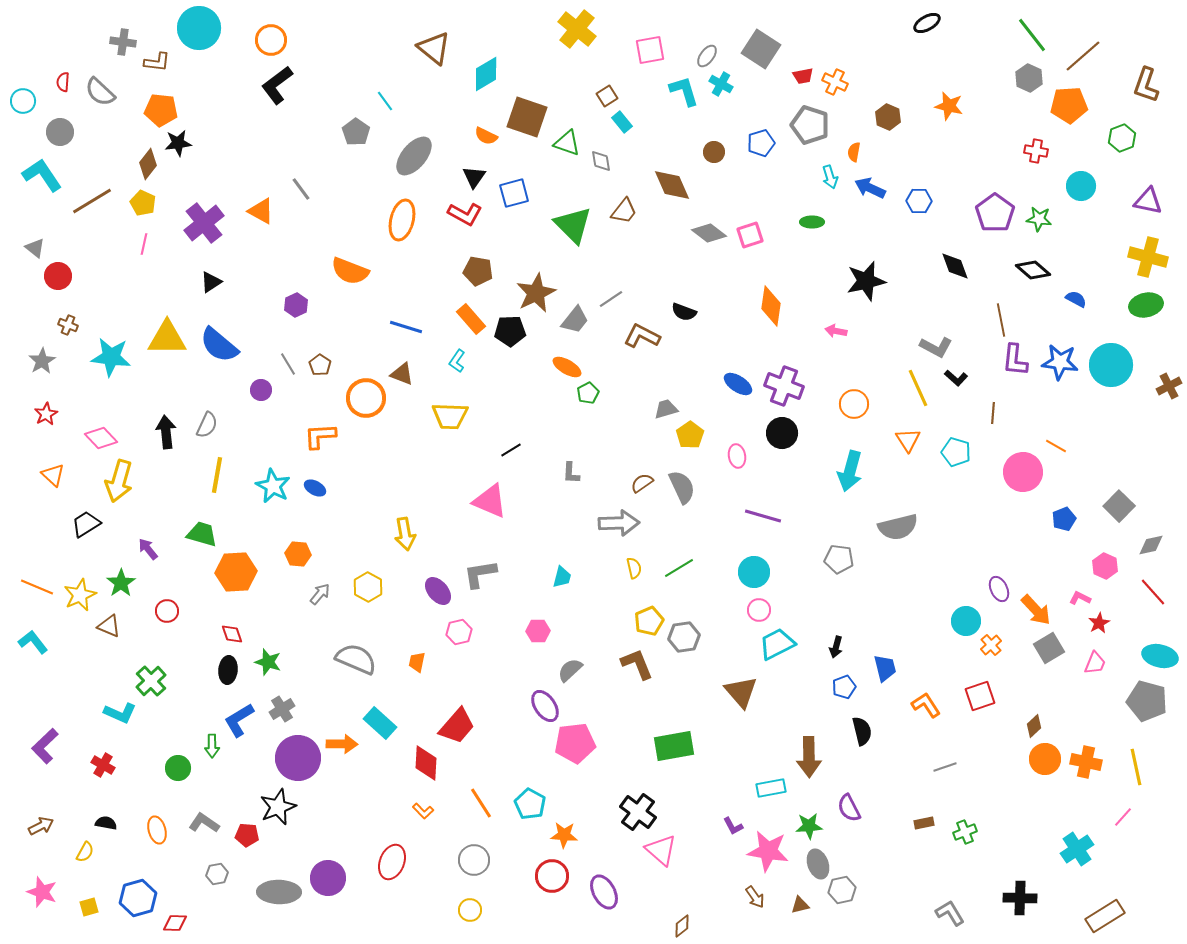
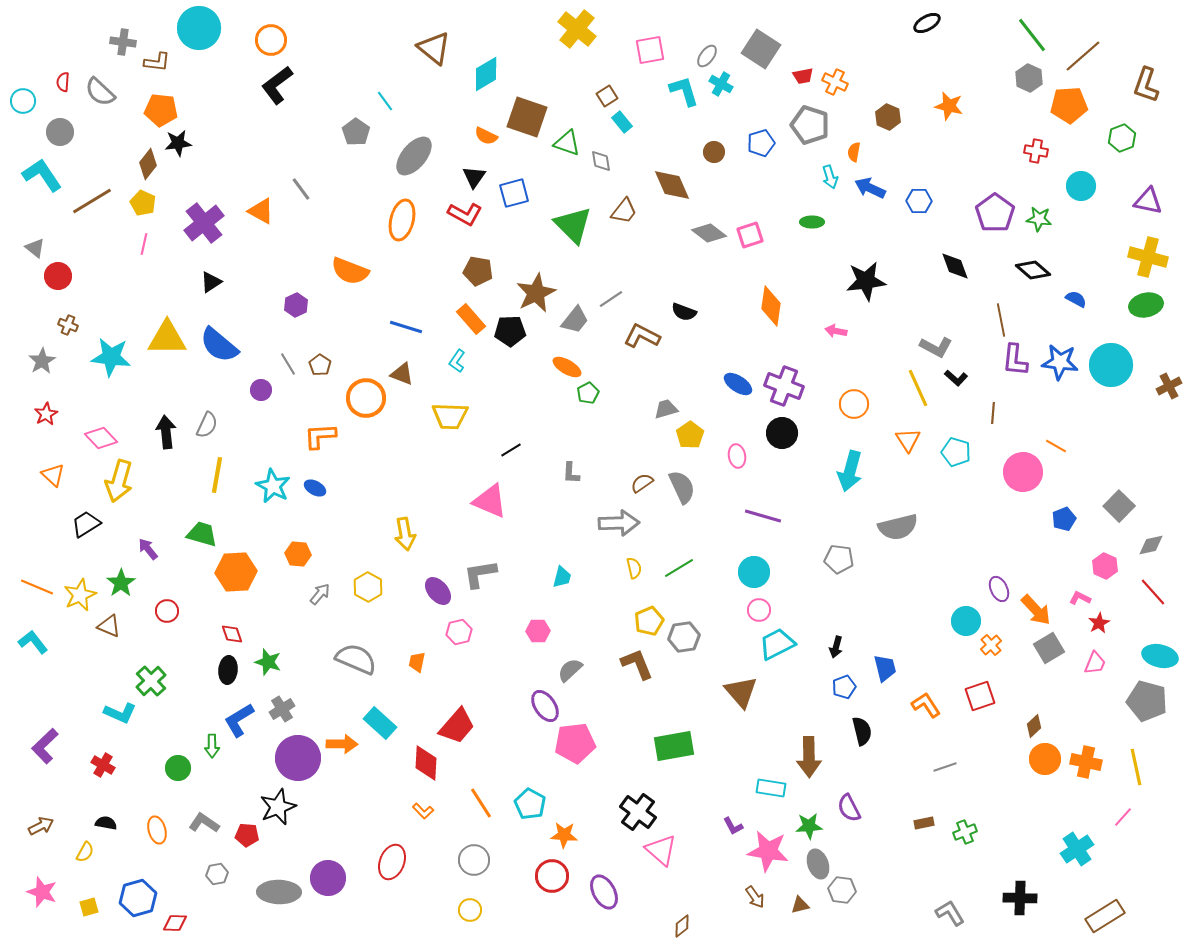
black star at (866, 281): rotated 6 degrees clockwise
cyan rectangle at (771, 788): rotated 20 degrees clockwise
gray hexagon at (842, 890): rotated 20 degrees clockwise
